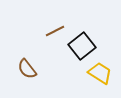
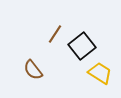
brown line: moved 3 px down; rotated 30 degrees counterclockwise
brown semicircle: moved 6 px right, 1 px down
